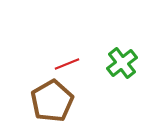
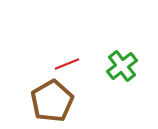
green cross: moved 3 px down
